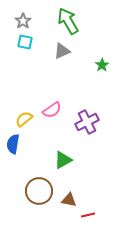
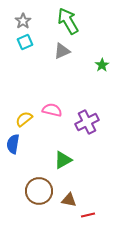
cyan square: rotated 35 degrees counterclockwise
pink semicircle: rotated 132 degrees counterclockwise
